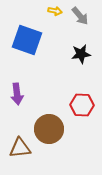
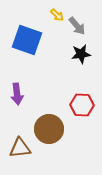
yellow arrow: moved 2 px right, 4 px down; rotated 32 degrees clockwise
gray arrow: moved 3 px left, 10 px down
